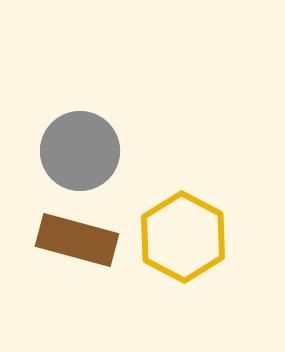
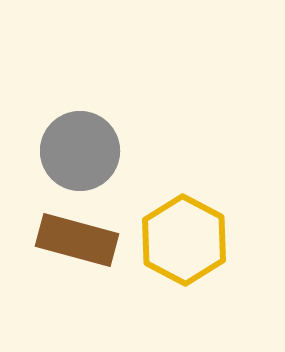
yellow hexagon: moved 1 px right, 3 px down
